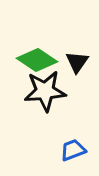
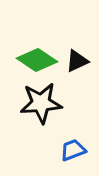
black triangle: moved 1 px up; rotated 30 degrees clockwise
black star: moved 4 px left, 12 px down
